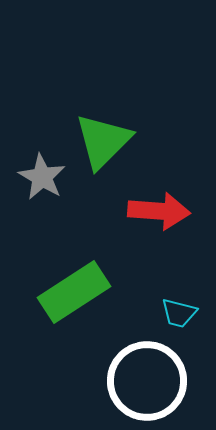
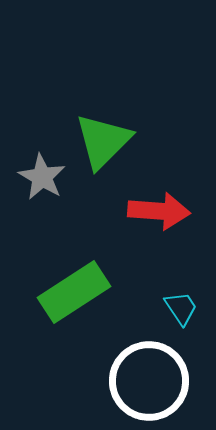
cyan trapezoid: moved 2 px right, 5 px up; rotated 138 degrees counterclockwise
white circle: moved 2 px right
